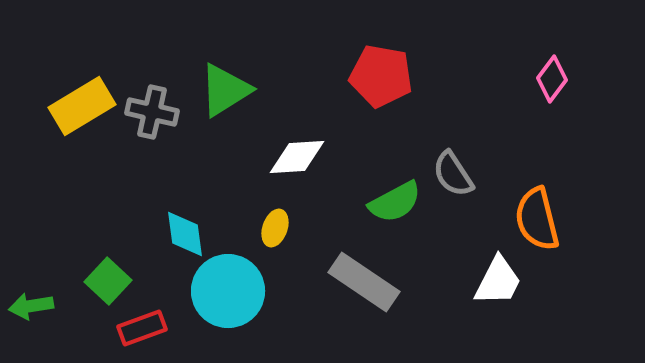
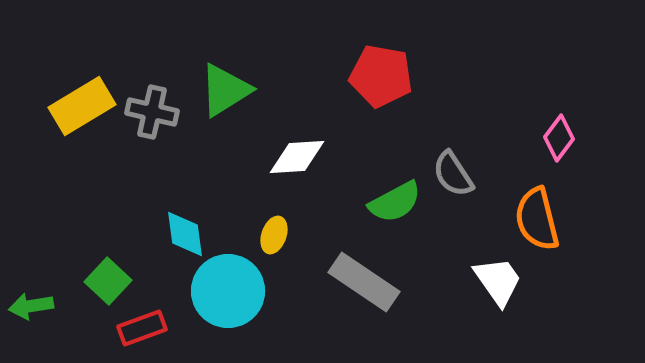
pink diamond: moved 7 px right, 59 px down
yellow ellipse: moved 1 px left, 7 px down
white trapezoid: rotated 62 degrees counterclockwise
